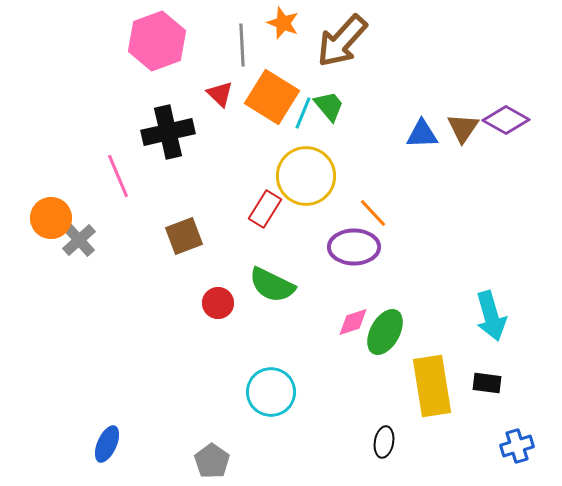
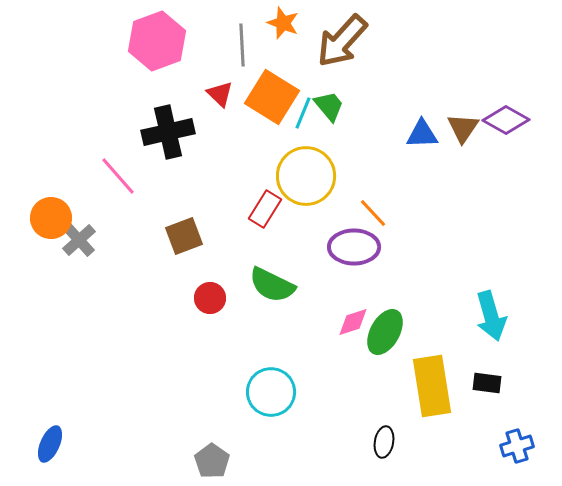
pink line: rotated 18 degrees counterclockwise
red circle: moved 8 px left, 5 px up
blue ellipse: moved 57 px left
